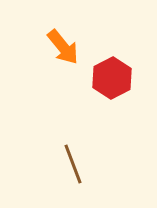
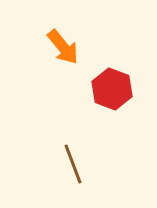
red hexagon: moved 11 px down; rotated 12 degrees counterclockwise
